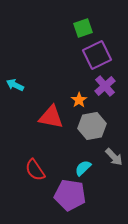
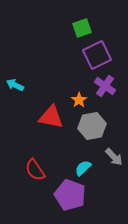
green square: moved 1 px left
purple cross: rotated 15 degrees counterclockwise
purple pentagon: rotated 12 degrees clockwise
